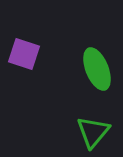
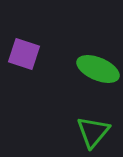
green ellipse: moved 1 px right; rotated 45 degrees counterclockwise
